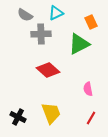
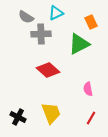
gray semicircle: moved 1 px right, 2 px down
